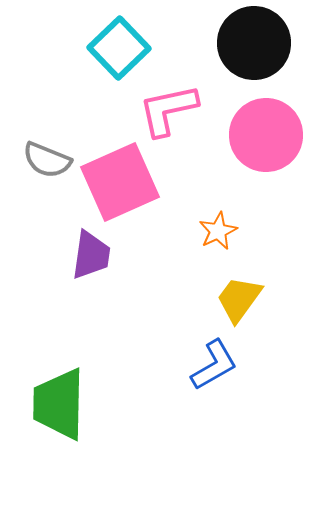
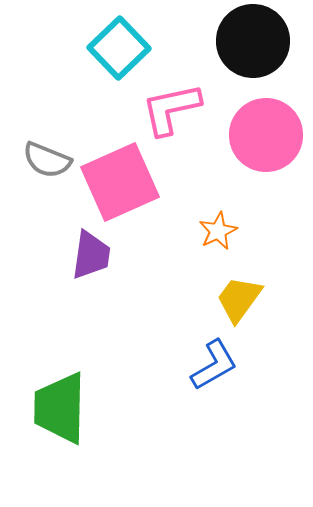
black circle: moved 1 px left, 2 px up
pink L-shape: moved 3 px right, 1 px up
green trapezoid: moved 1 px right, 4 px down
